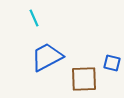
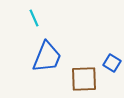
blue trapezoid: rotated 140 degrees clockwise
blue square: rotated 18 degrees clockwise
